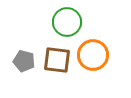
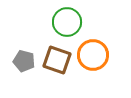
brown square: rotated 12 degrees clockwise
